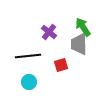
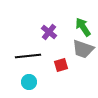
gray trapezoid: moved 4 px right, 5 px down; rotated 70 degrees counterclockwise
